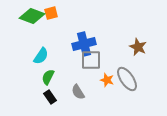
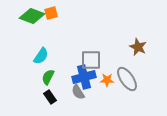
blue cross: moved 33 px down
orange star: rotated 16 degrees counterclockwise
